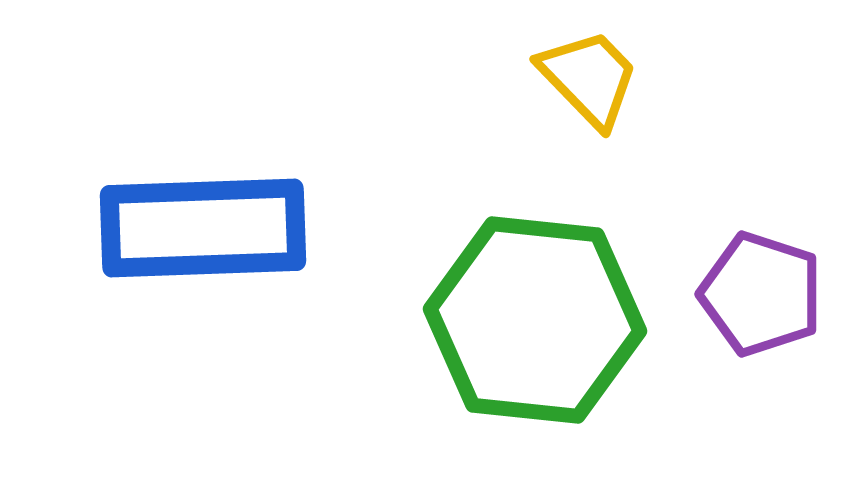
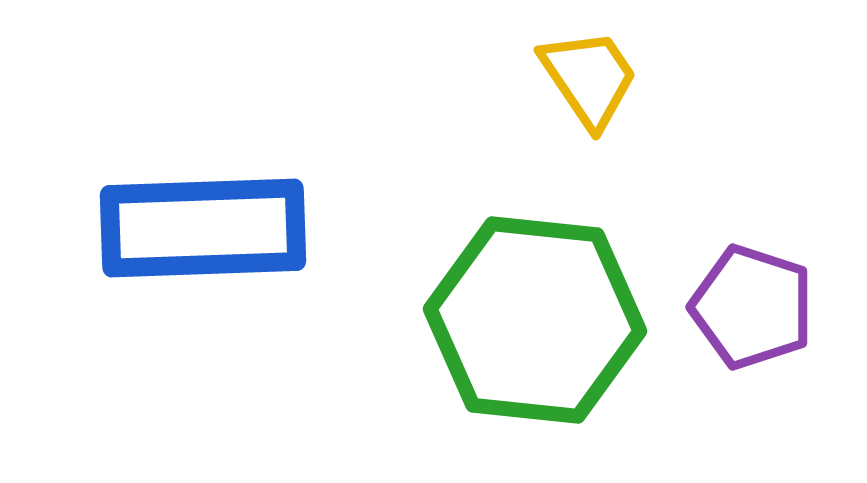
yellow trapezoid: rotated 10 degrees clockwise
purple pentagon: moved 9 px left, 13 px down
